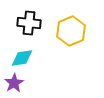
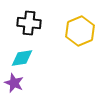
yellow hexagon: moved 9 px right
purple star: rotated 18 degrees counterclockwise
